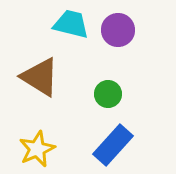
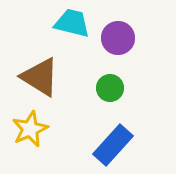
cyan trapezoid: moved 1 px right, 1 px up
purple circle: moved 8 px down
green circle: moved 2 px right, 6 px up
yellow star: moved 7 px left, 20 px up
